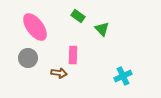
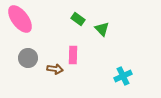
green rectangle: moved 3 px down
pink ellipse: moved 15 px left, 8 px up
brown arrow: moved 4 px left, 4 px up
